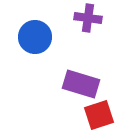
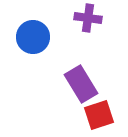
blue circle: moved 2 px left
purple rectangle: rotated 42 degrees clockwise
